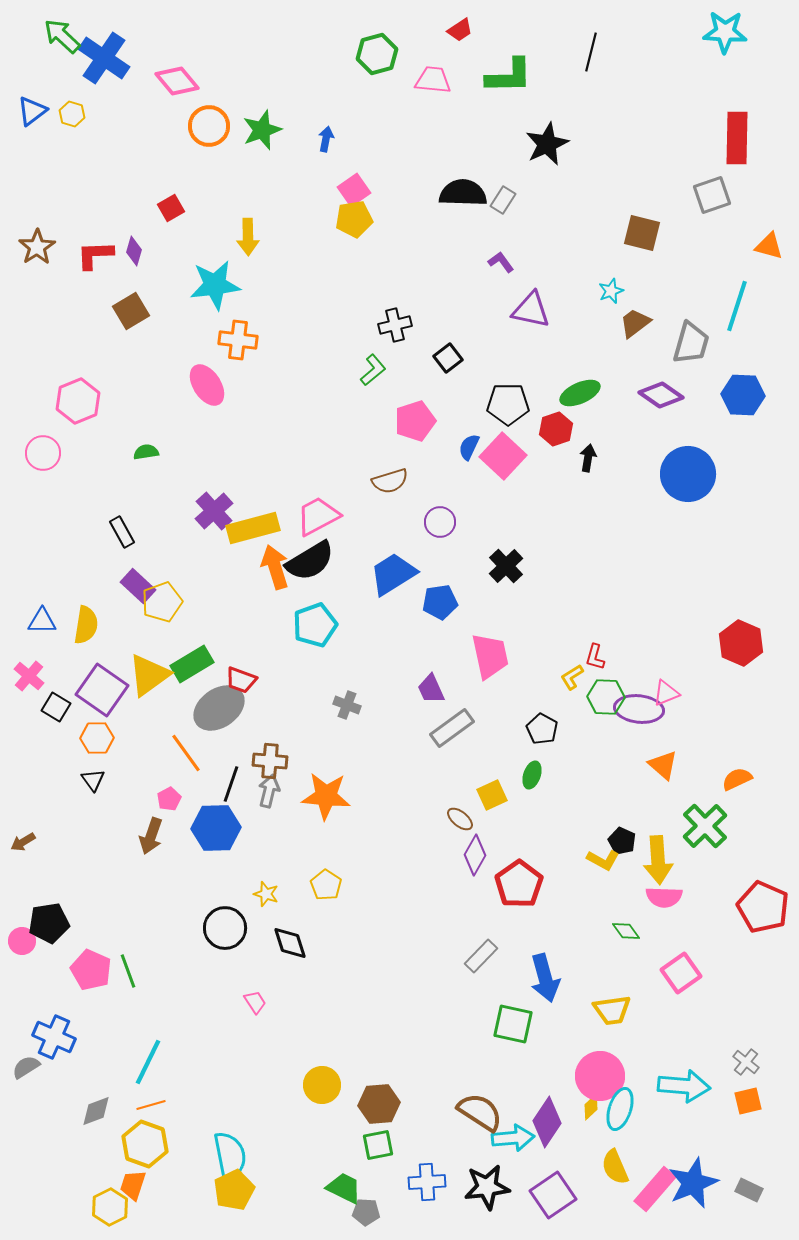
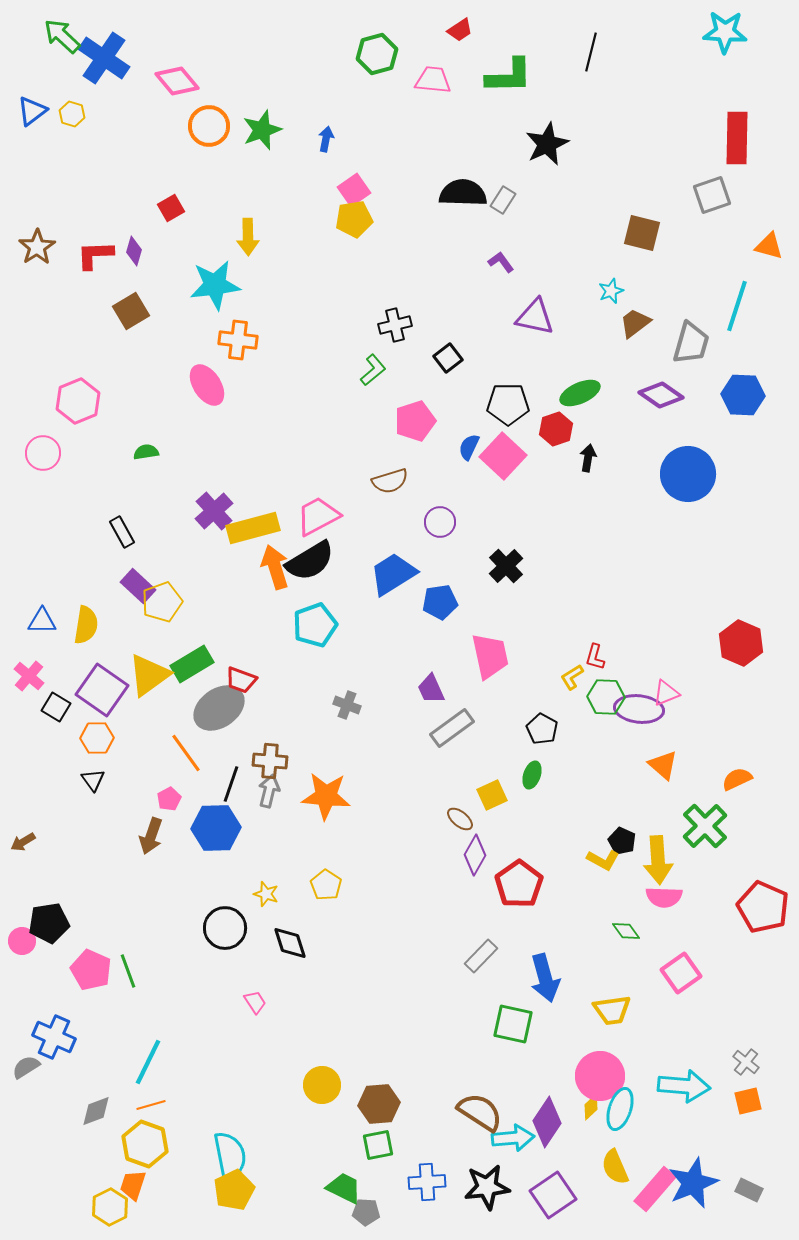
purple triangle at (531, 310): moved 4 px right, 7 px down
